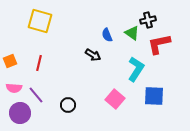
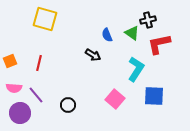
yellow square: moved 5 px right, 2 px up
